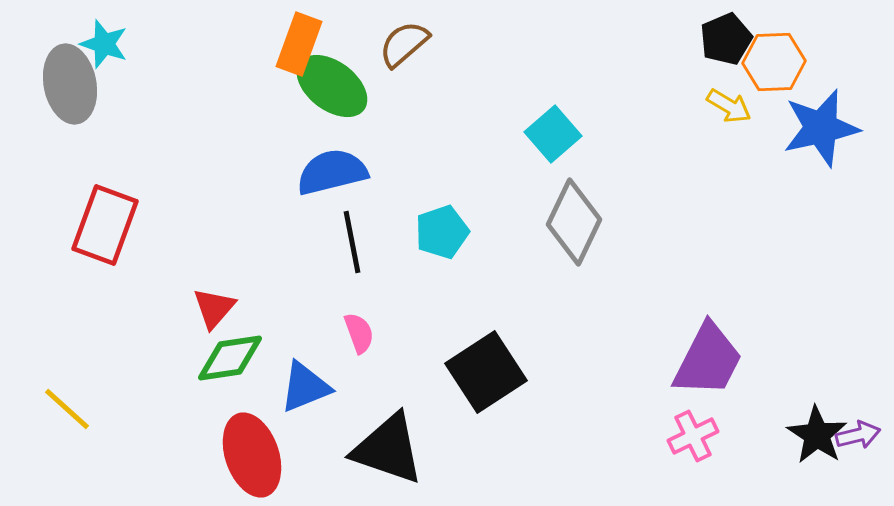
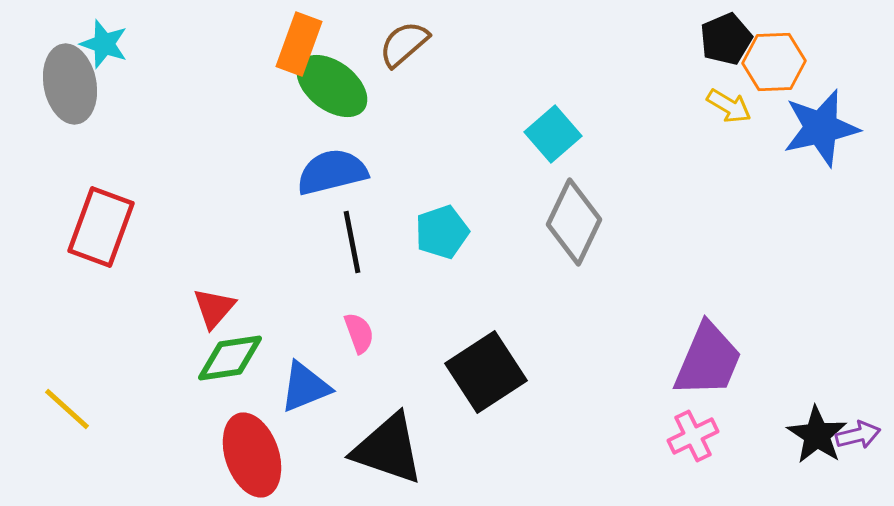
red rectangle: moved 4 px left, 2 px down
purple trapezoid: rotated 4 degrees counterclockwise
